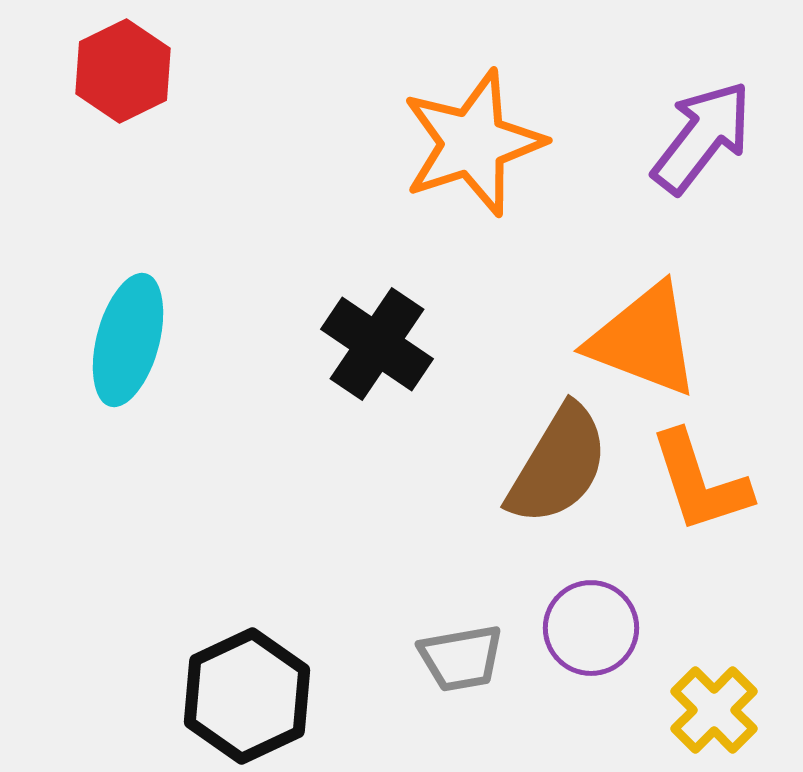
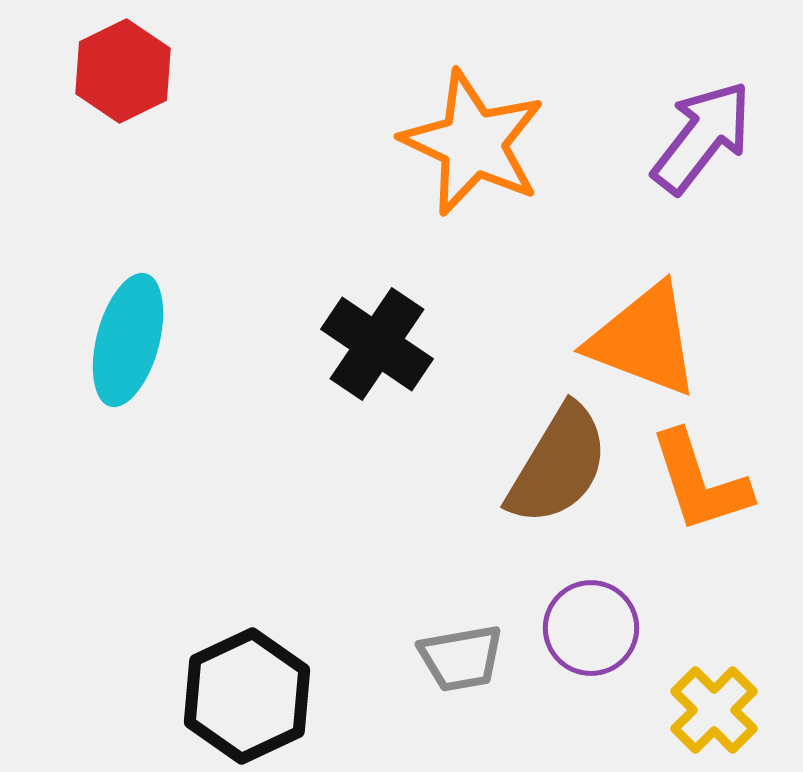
orange star: rotated 29 degrees counterclockwise
